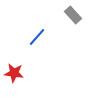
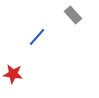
red star: moved 1 px left, 1 px down
